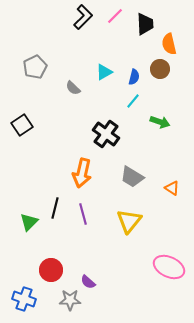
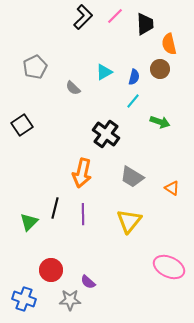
purple line: rotated 15 degrees clockwise
